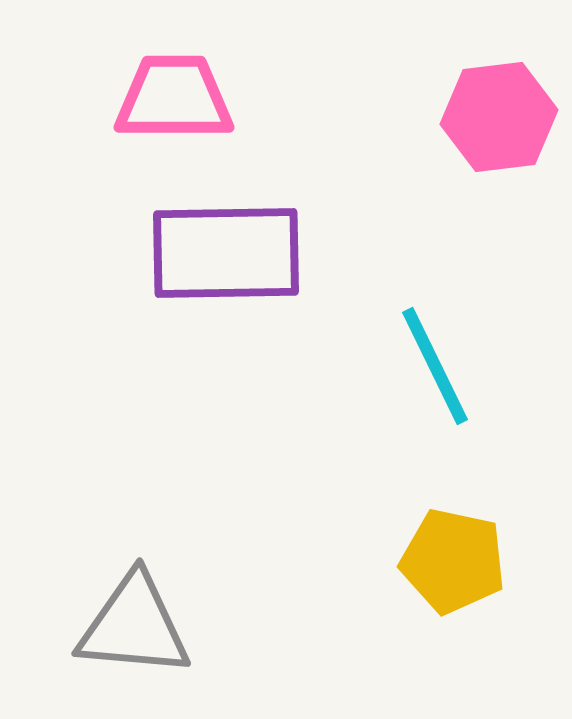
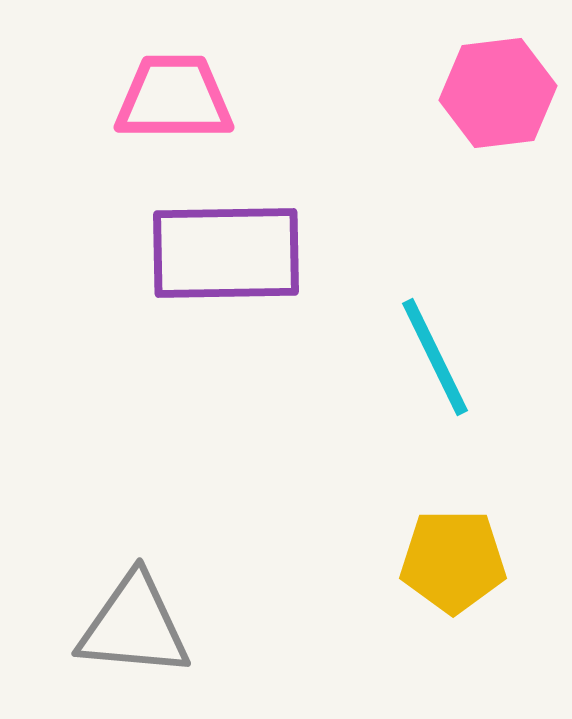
pink hexagon: moved 1 px left, 24 px up
cyan line: moved 9 px up
yellow pentagon: rotated 12 degrees counterclockwise
